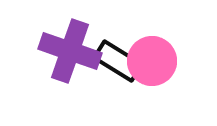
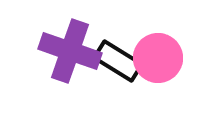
pink circle: moved 6 px right, 3 px up
